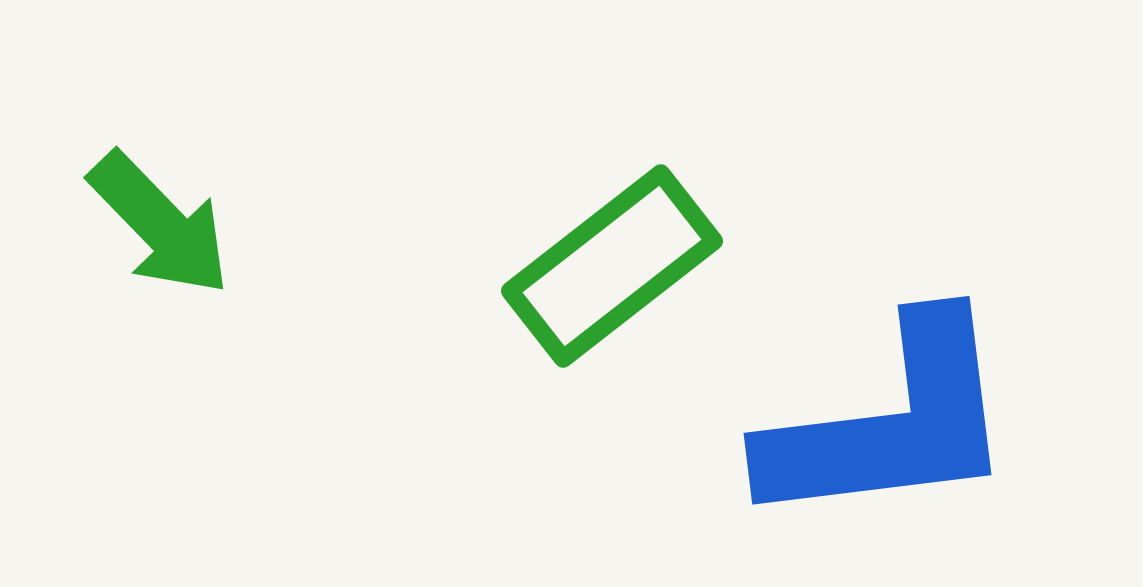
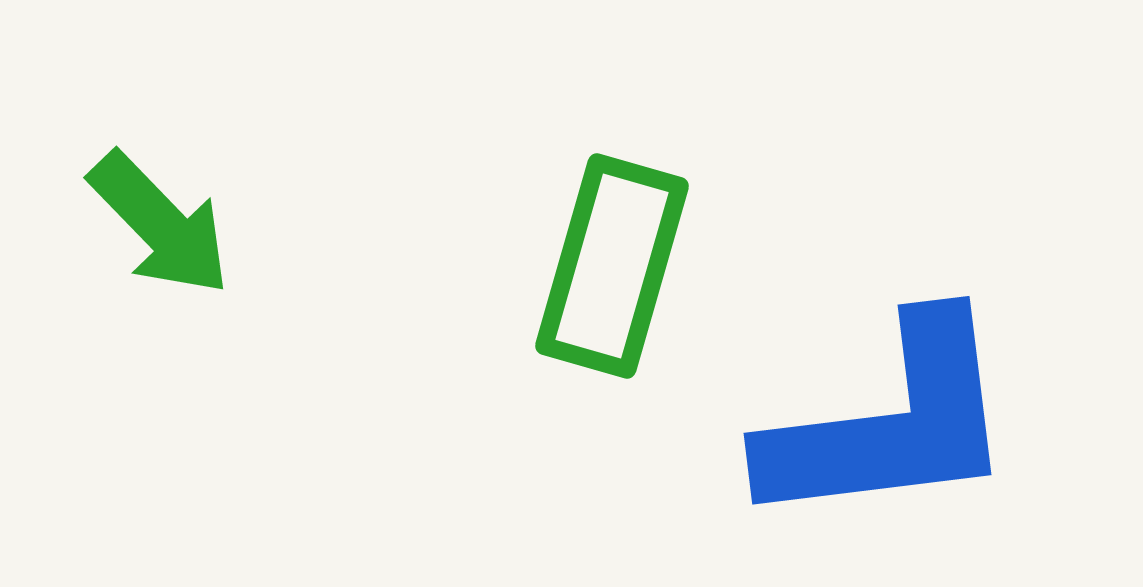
green rectangle: rotated 36 degrees counterclockwise
